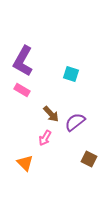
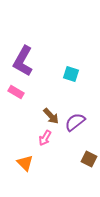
pink rectangle: moved 6 px left, 2 px down
brown arrow: moved 2 px down
